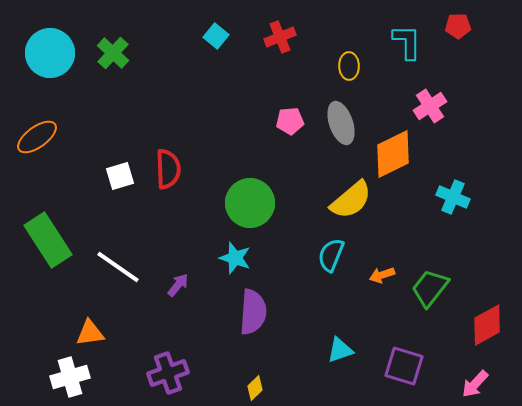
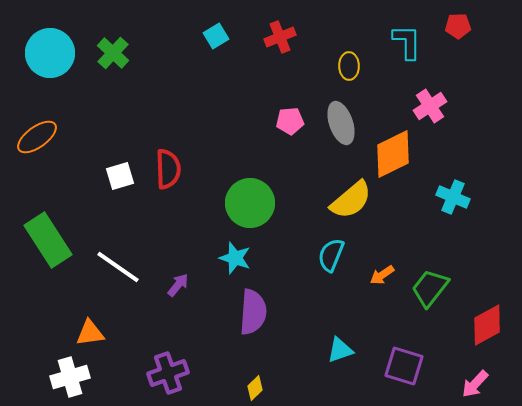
cyan square: rotated 20 degrees clockwise
orange arrow: rotated 15 degrees counterclockwise
